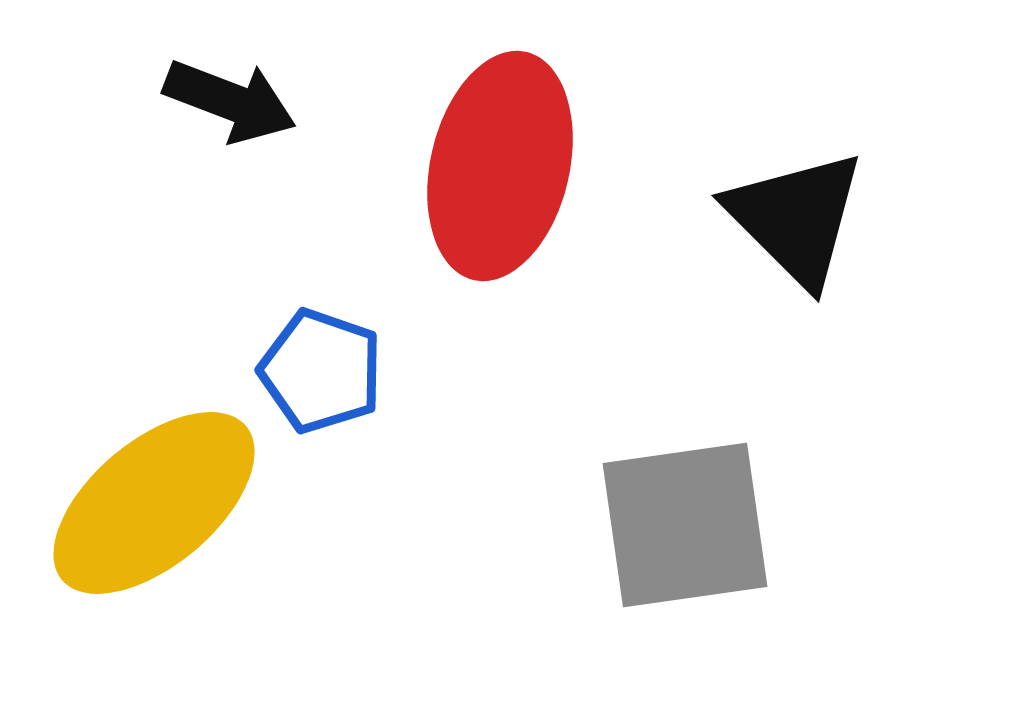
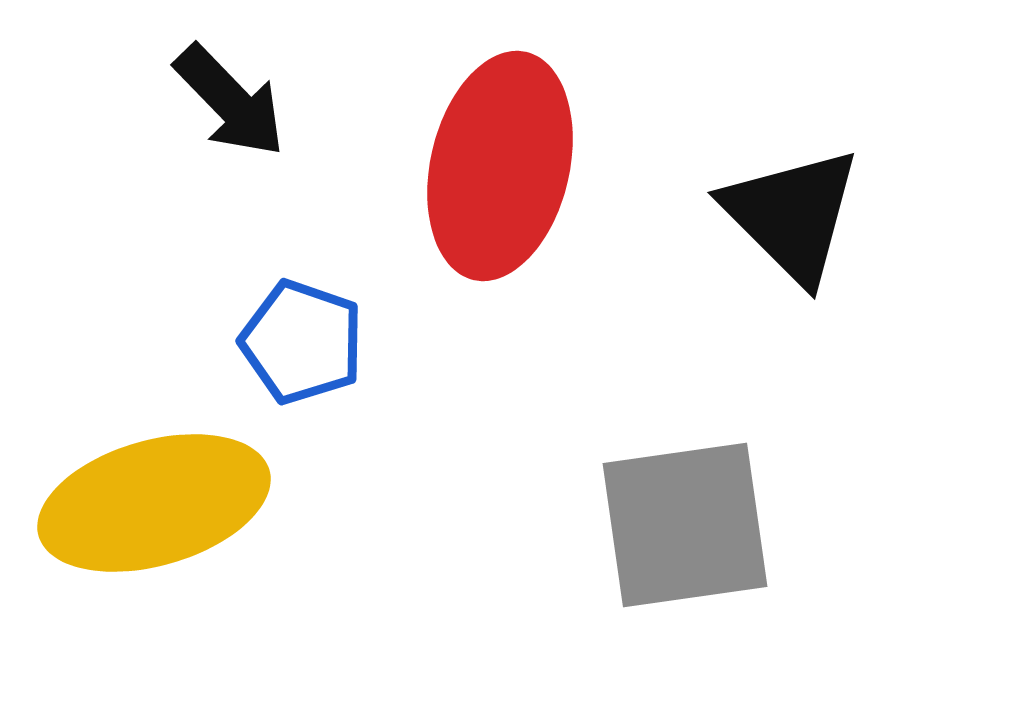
black arrow: rotated 25 degrees clockwise
black triangle: moved 4 px left, 3 px up
blue pentagon: moved 19 px left, 29 px up
yellow ellipse: rotated 24 degrees clockwise
